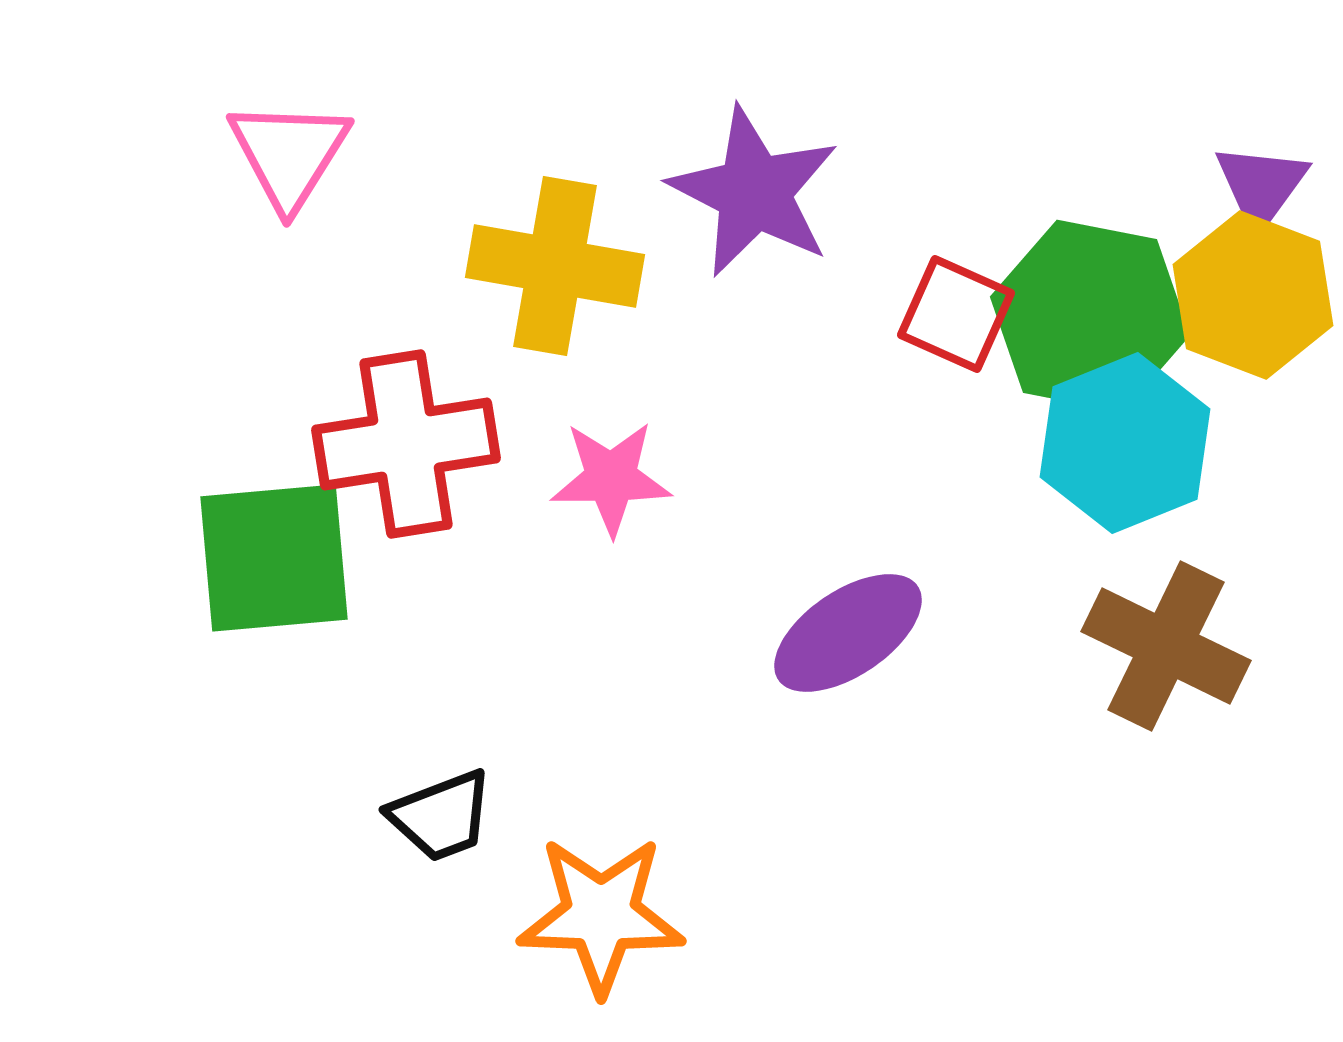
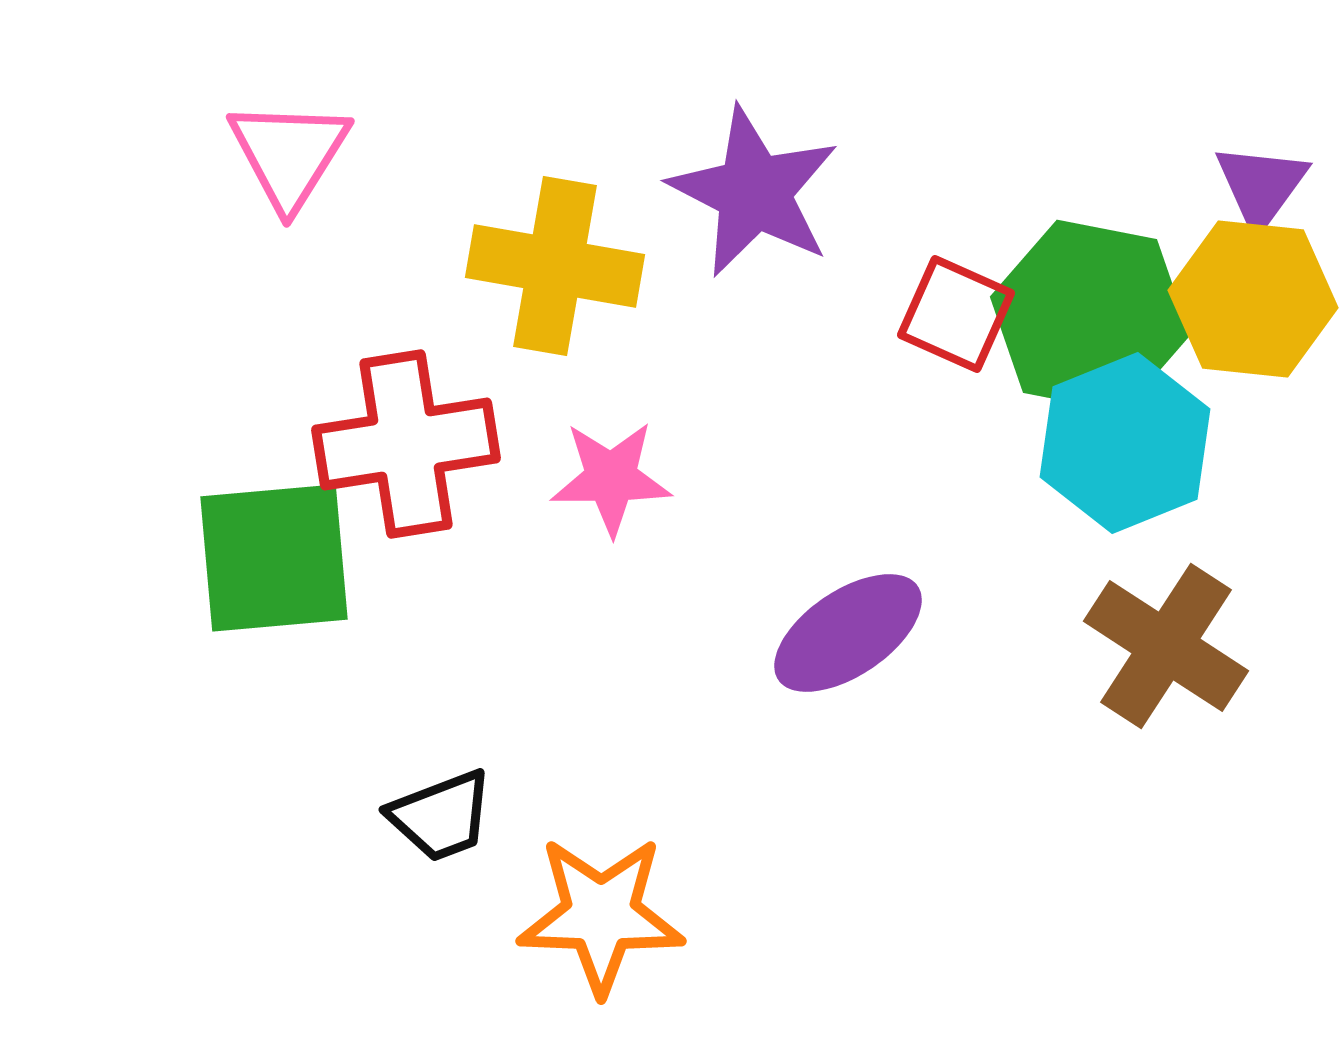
yellow hexagon: moved 4 px down; rotated 15 degrees counterclockwise
brown cross: rotated 7 degrees clockwise
